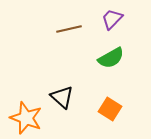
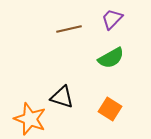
black triangle: rotated 25 degrees counterclockwise
orange star: moved 4 px right, 1 px down
